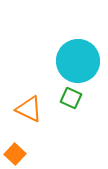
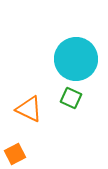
cyan circle: moved 2 px left, 2 px up
orange square: rotated 20 degrees clockwise
